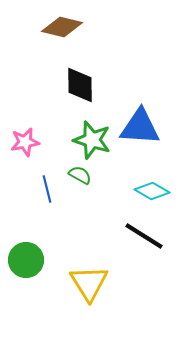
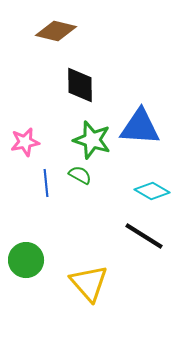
brown diamond: moved 6 px left, 4 px down
blue line: moved 1 px left, 6 px up; rotated 8 degrees clockwise
yellow triangle: rotated 9 degrees counterclockwise
